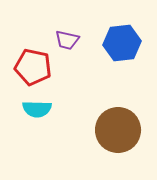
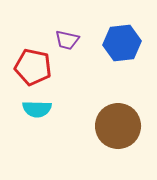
brown circle: moved 4 px up
